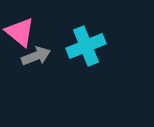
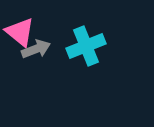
gray arrow: moved 7 px up
